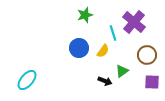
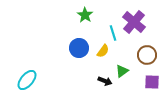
green star: rotated 21 degrees counterclockwise
